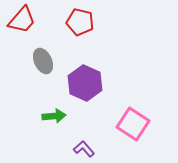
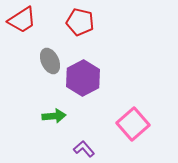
red trapezoid: rotated 16 degrees clockwise
gray ellipse: moved 7 px right
purple hexagon: moved 2 px left, 5 px up; rotated 8 degrees clockwise
pink square: rotated 16 degrees clockwise
